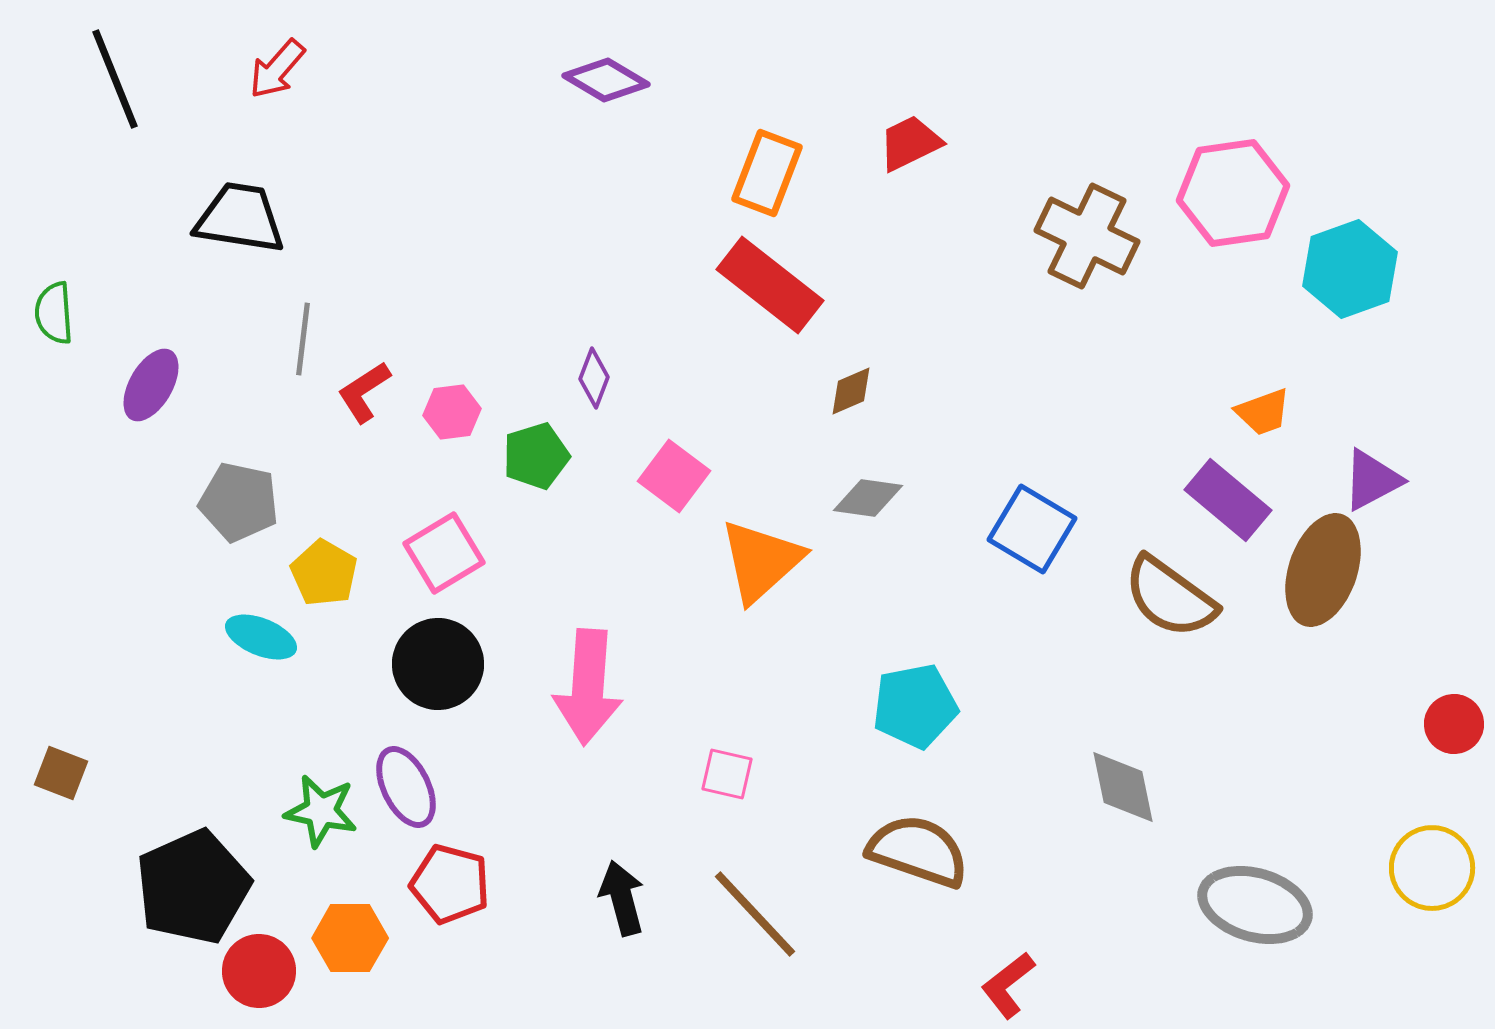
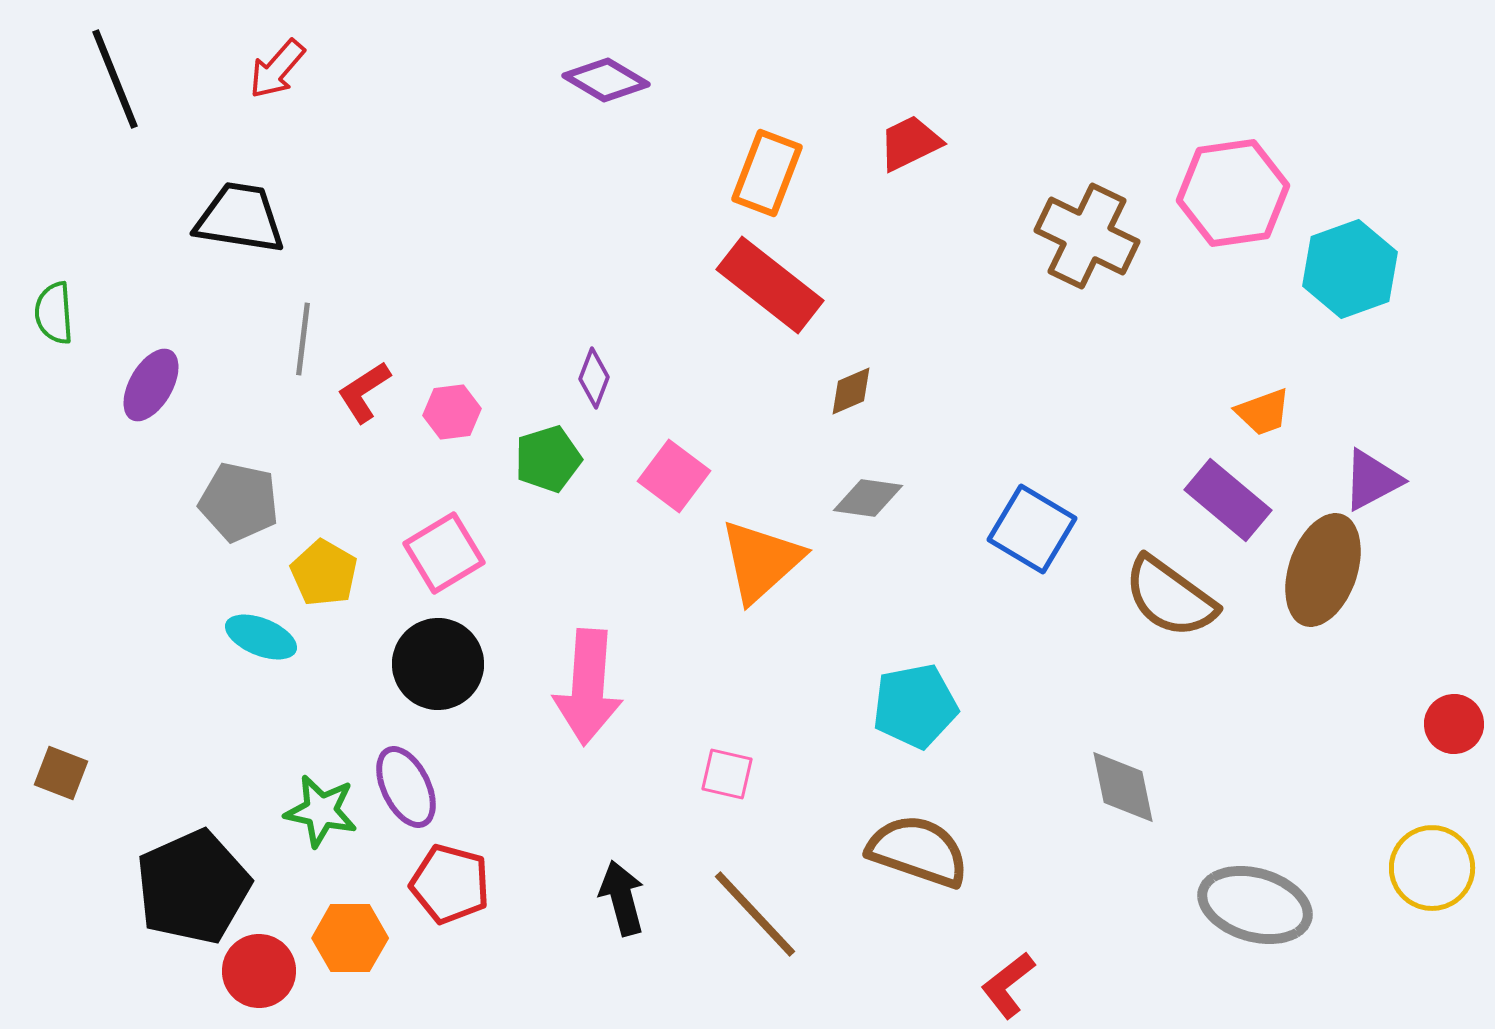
green pentagon at (536, 456): moved 12 px right, 3 px down
